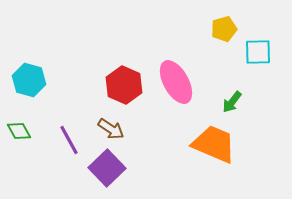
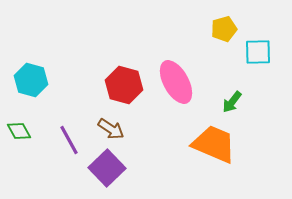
cyan hexagon: moved 2 px right
red hexagon: rotated 9 degrees counterclockwise
